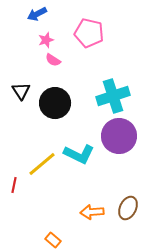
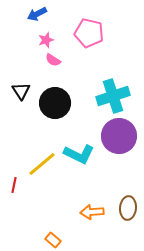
brown ellipse: rotated 20 degrees counterclockwise
